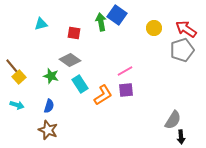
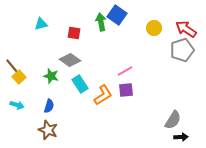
black arrow: rotated 88 degrees counterclockwise
